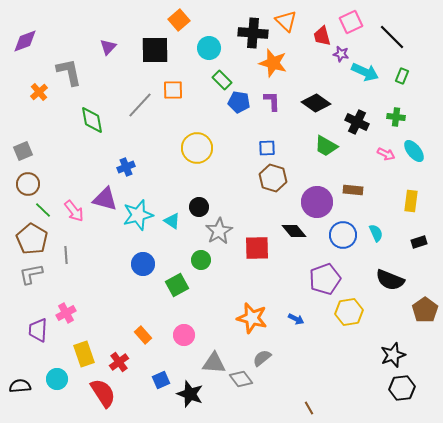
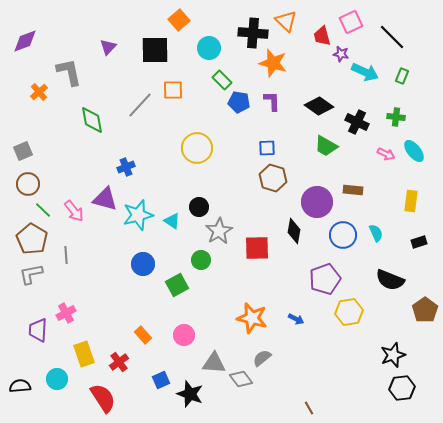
black diamond at (316, 103): moved 3 px right, 3 px down
black diamond at (294, 231): rotated 50 degrees clockwise
red semicircle at (103, 393): moved 5 px down
